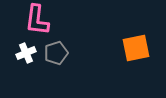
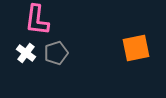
white cross: rotated 30 degrees counterclockwise
